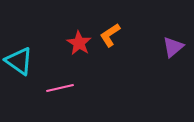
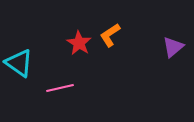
cyan triangle: moved 2 px down
